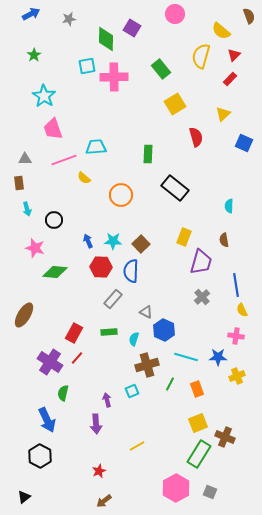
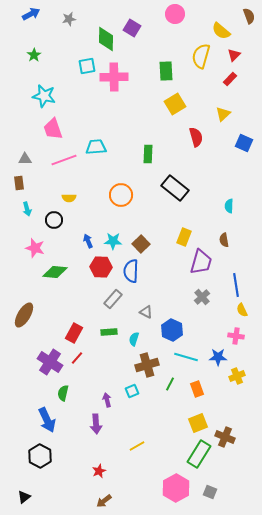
green rectangle at (161, 69): moved 5 px right, 2 px down; rotated 36 degrees clockwise
cyan star at (44, 96): rotated 20 degrees counterclockwise
yellow semicircle at (84, 178): moved 15 px left, 20 px down; rotated 40 degrees counterclockwise
blue hexagon at (164, 330): moved 8 px right
